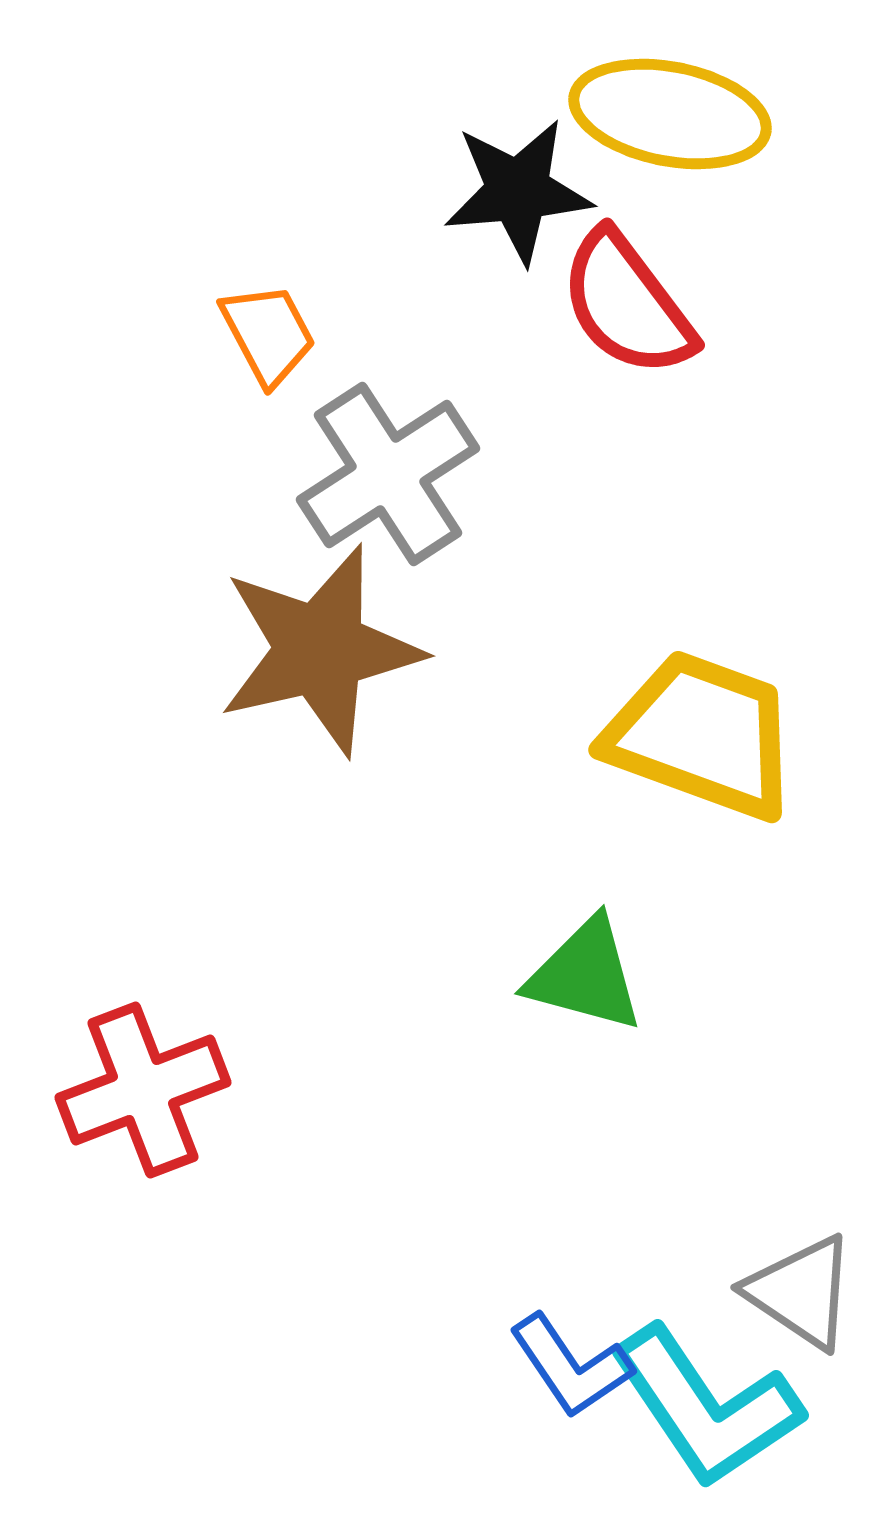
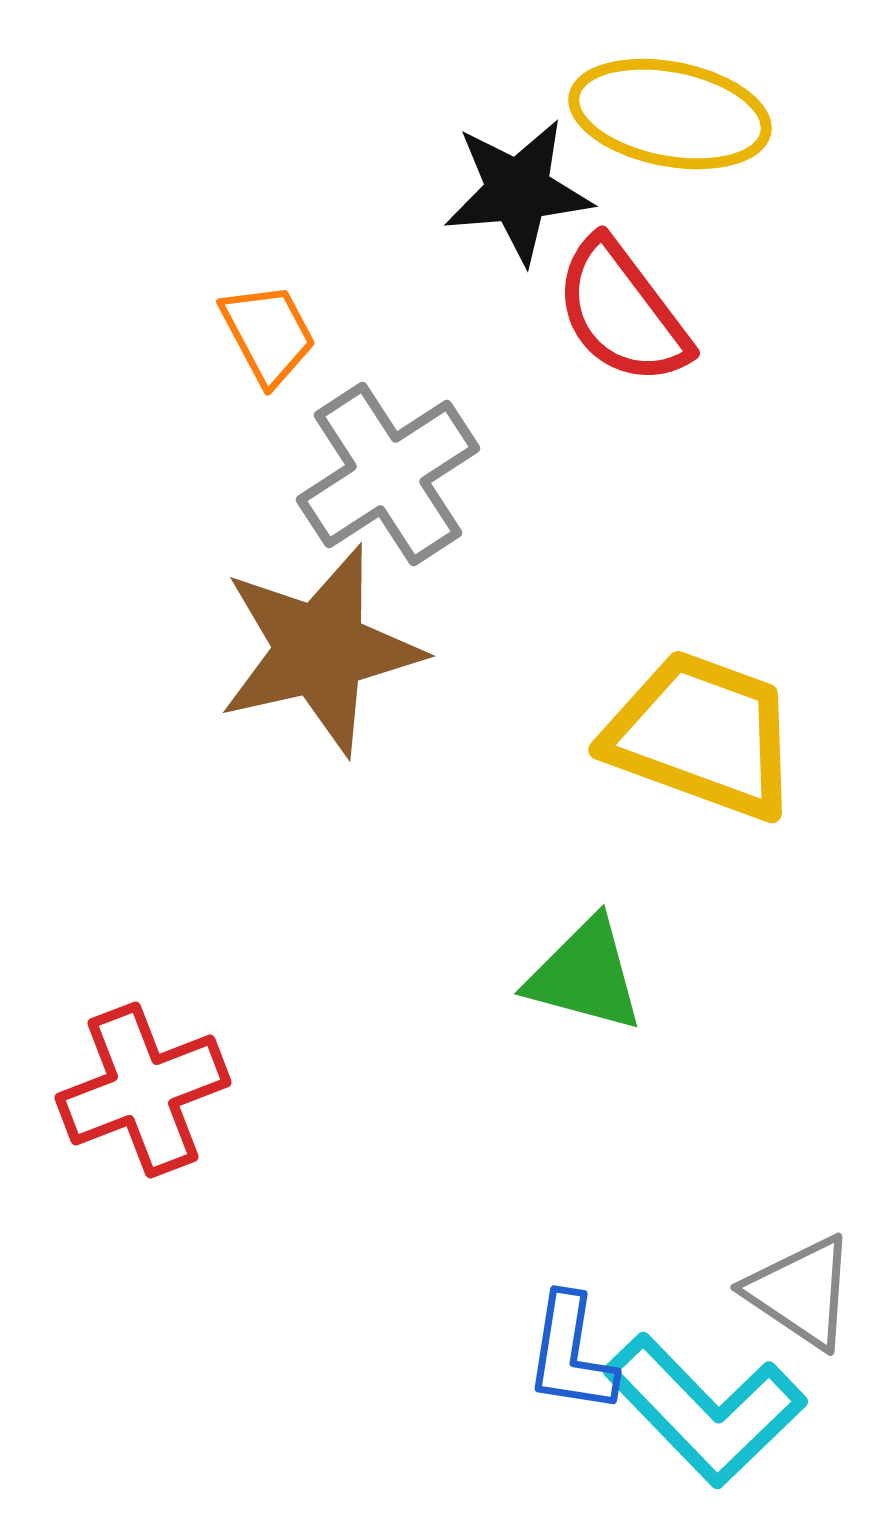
red semicircle: moved 5 px left, 8 px down
blue L-shape: moved 12 px up; rotated 43 degrees clockwise
cyan L-shape: moved 1 px left, 3 px down; rotated 10 degrees counterclockwise
